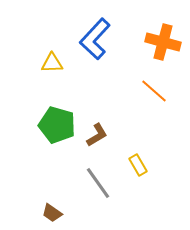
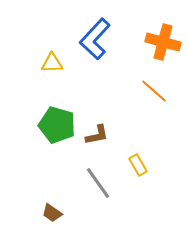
brown L-shape: rotated 20 degrees clockwise
